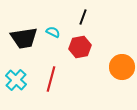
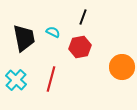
black trapezoid: rotated 92 degrees counterclockwise
